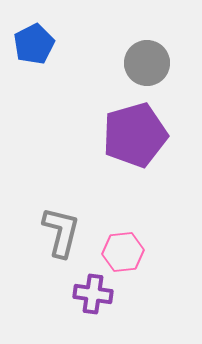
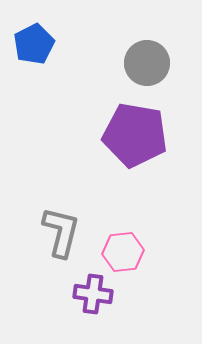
purple pentagon: rotated 26 degrees clockwise
